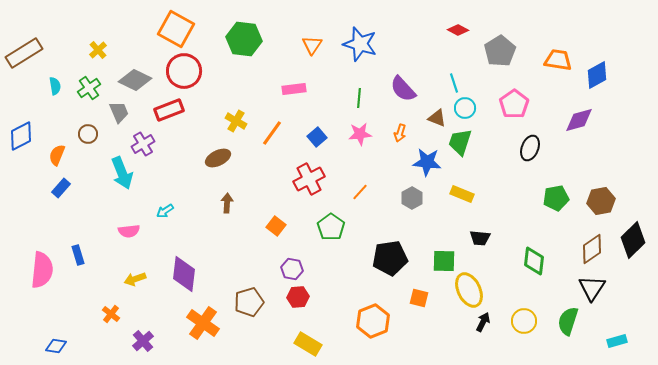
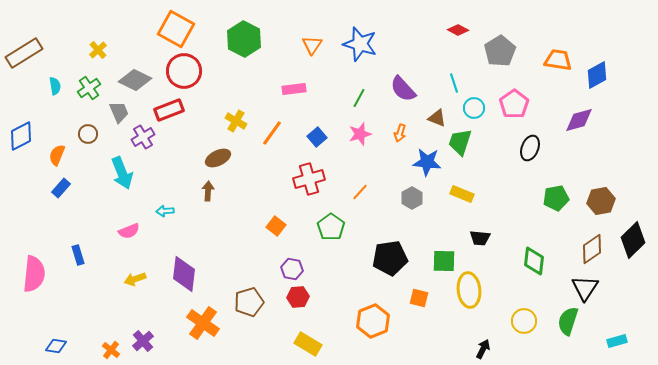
green hexagon at (244, 39): rotated 20 degrees clockwise
green line at (359, 98): rotated 24 degrees clockwise
cyan circle at (465, 108): moved 9 px right
pink star at (360, 134): rotated 10 degrees counterclockwise
purple cross at (143, 144): moved 7 px up
red cross at (309, 179): rotated 12 degrees clockwise
brown arrow at (227, 203): moved 19 px left, 12 px up
cyan arrow at (165, 211): rotated 30 degrees clockwise
pink semicircle at (129, 231): rotated 15 degrees counterclockwise
pink semicircle at (42, 270): moved 8 px left, 4 px down
black triangle at (592, 288): moved 7 px left
yellow ellipse at (469, 290): rotated 20 degrees clockwise
orange cross at (111, 314): moved 36 px down
black arrow at (483, 322): moved 27 px down
